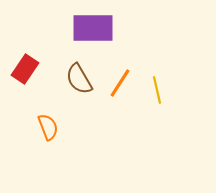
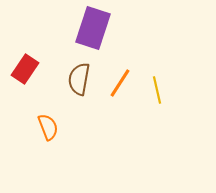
purple rectangle: rotated 72 degrees counterclockwise
brown semicircle: rotated 40 degrees clockwise
